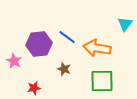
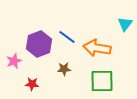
purple hexagon: rotated 15 degrees counterclockwise
pink star: rotated 21 degrees clockwise
brown star: rotated 24 degrees counterclockwise
red star: moved 2 px left, 4 px up; rotated 16 degrees clockwise
